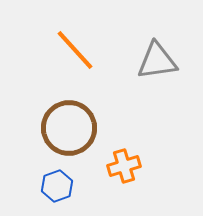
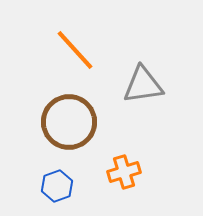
gray triangle: moved 14 px left, 24 px down
brown circle: moved 6 px up
orange cross: moved 6 px down
